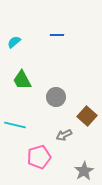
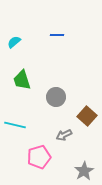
green trapezoid: rotated 10 degrees clockwise
